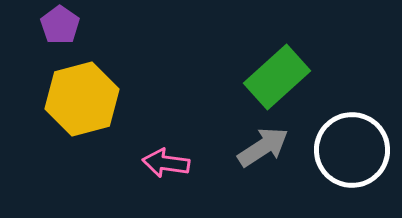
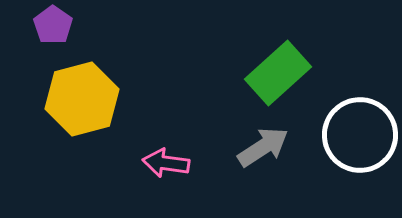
purple pentagon: moved 7 px left
green rectangle: moved 1 px right, 4 px up
white circle: moved 8 px right, 15 px up
